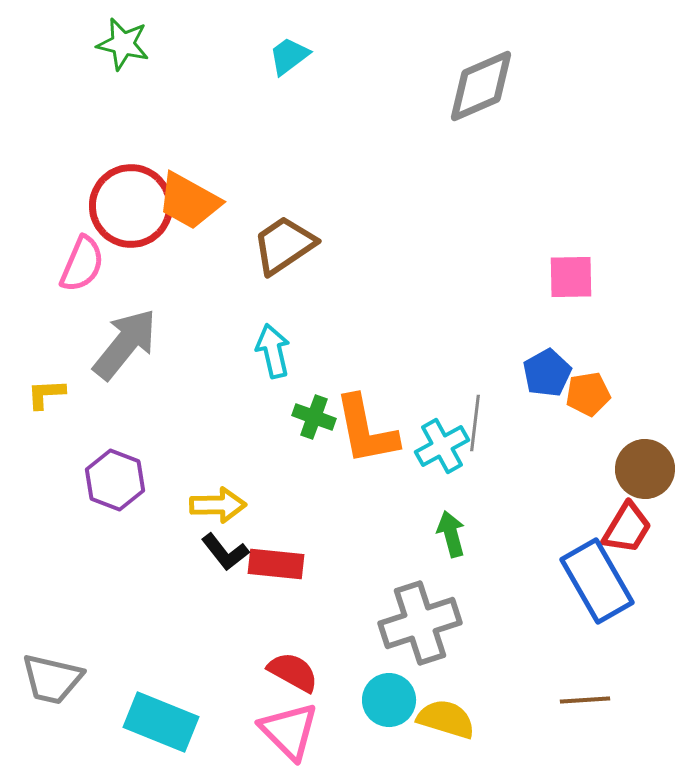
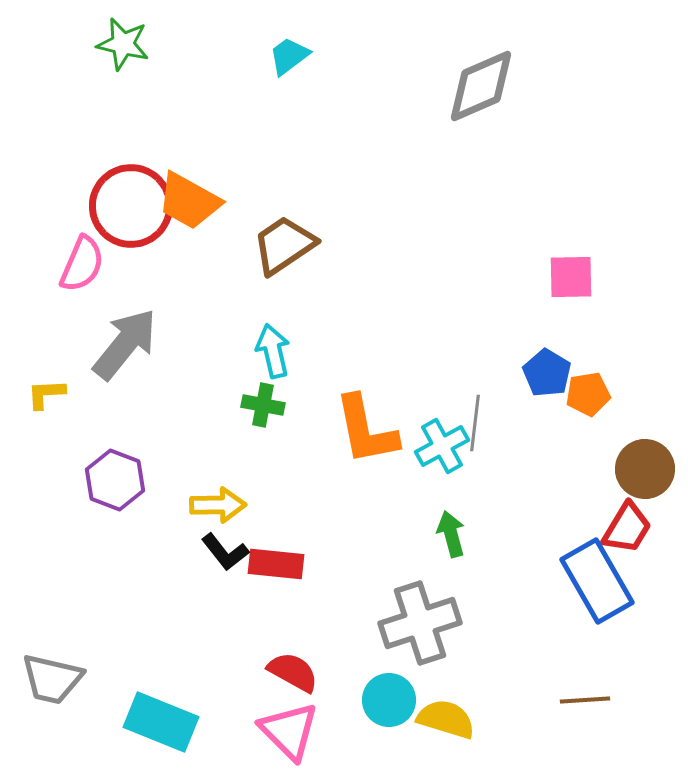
blue pentagon: rotated 12 degrees counterclockwise
green cross: moved 51 px left, 12 px up; rotated 9 degrees counterclockwise
